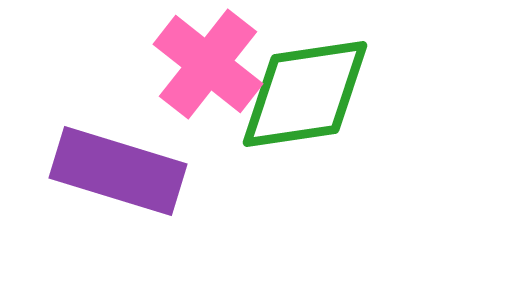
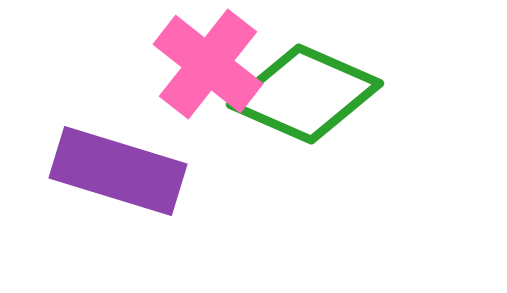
green diamond: rotated 32 degrees clockwise
